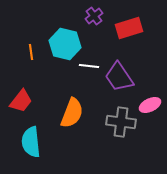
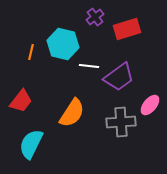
purple cross: moved 1 px right, 1 px down
red rectangle: moved 2 px left, 1 px down
cyan hexagon: moved 2 px left
orange line: rotated 21 degrees clockwise
purple trapezoid: rotated 92 degrees counterclockwise
pink ellipse: rotated 25 degrees counterclockwise
orange semicircle: rotated 12 degrees clockwise
gray cross: rotated 12 degrees counterclockwise
cyan semicircle: moved 2 px down; rotated 32 degrees clockwise
